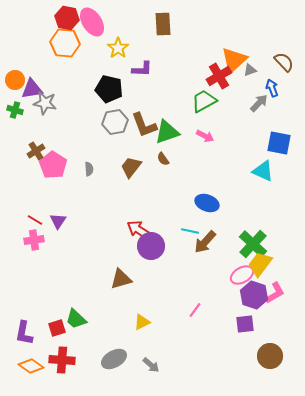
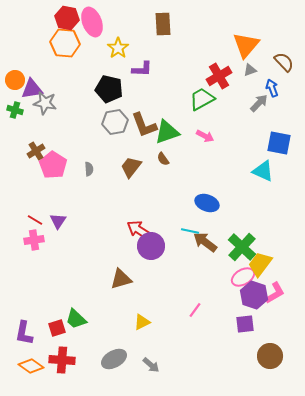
pink ellipse at (92, 22): rotated 12 degrees clockwise
orange triangle at (234, 60): moved 12 px right, 15 px up; rotated 8 degrees counterclockwise
green trapezoid at (204, 101): moved 2 px left, 2 px up
brown arrow at (205, 242): rotated 85 degrees clockwise
green cross at (253, 244): moved 11 px left, 3 px down
pink ellipse at (242, 275): moved 1 px right, 2 px down
